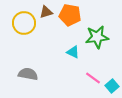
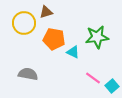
orange pentagon: moved 16 px left, 24 px down
